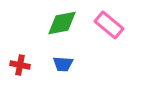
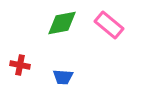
blue trapezoid: moved 13 px down
